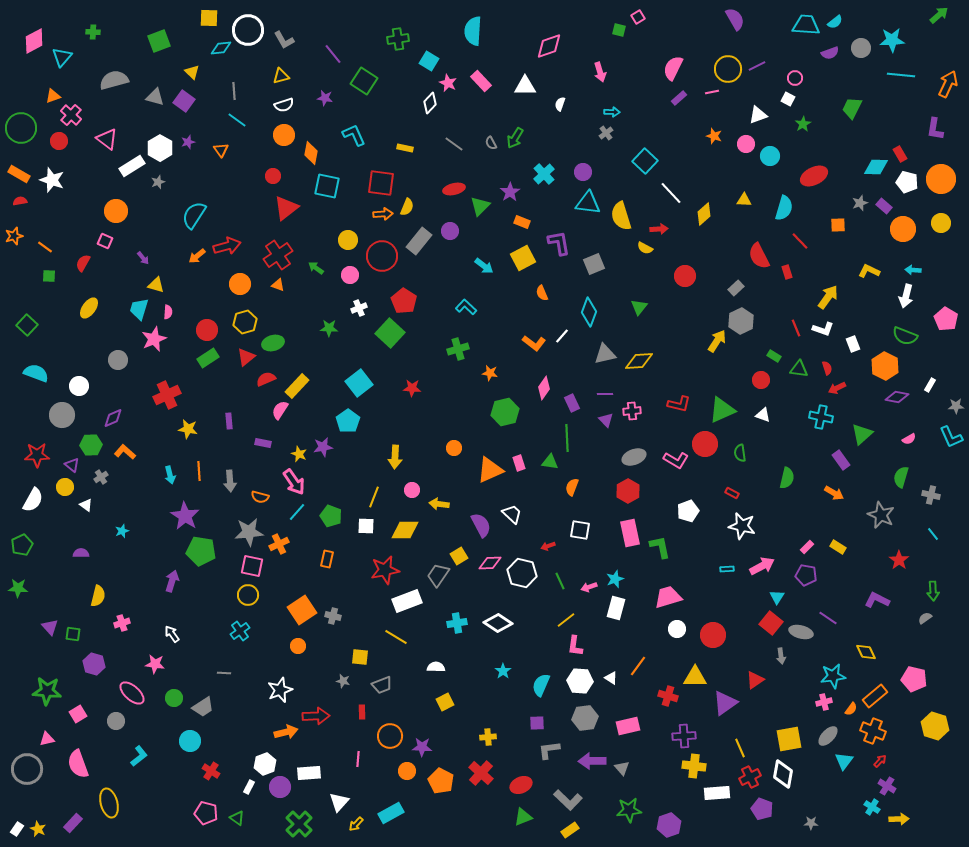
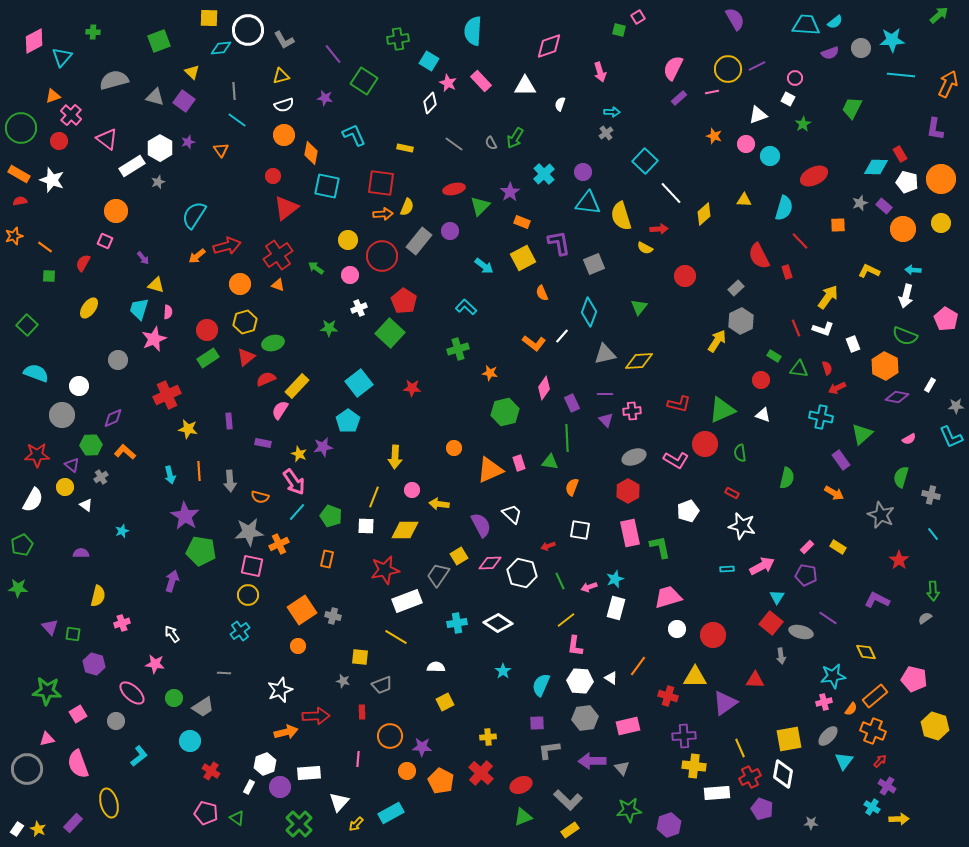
red triangle at (755, 680): rotated 36 degrees clockwise
